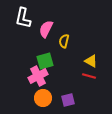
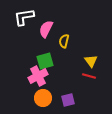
white L-shape: moved 1 px right, 1 px up; rotated 70 degrees clockwise
yellow triangle: rotated 24 degrees clockwise
